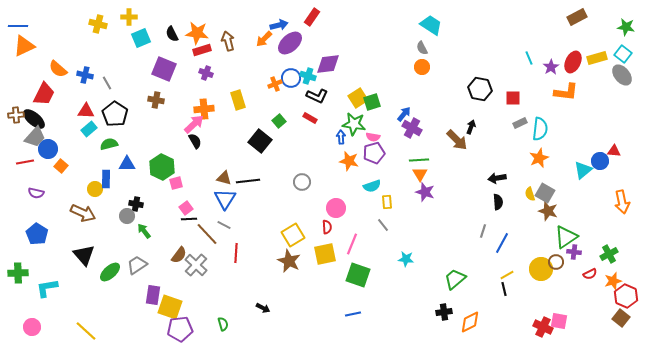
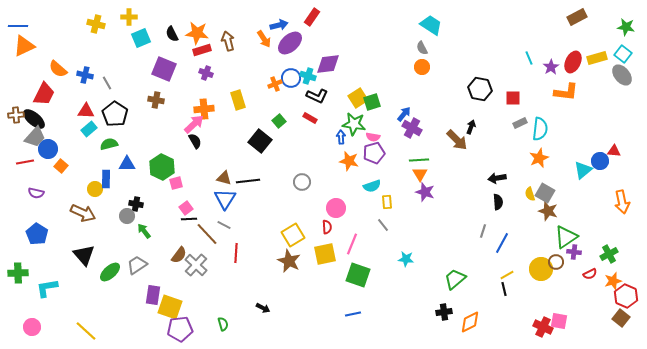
yellow cross at (98, 24): moved 2 px left
orange arrow at (264, 39): rotated 78 degrees counterclockwise
